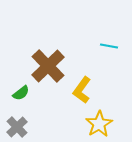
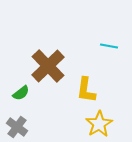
yellow L-shape: moved 4 px right; rotated 28 degrees counterclockwise
gray cross: rotated 10 degrees counterclockwise
